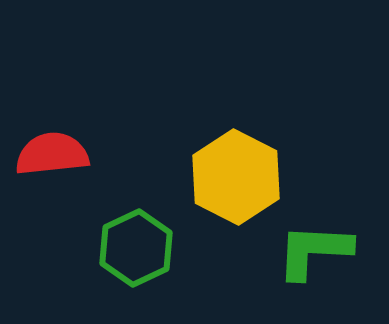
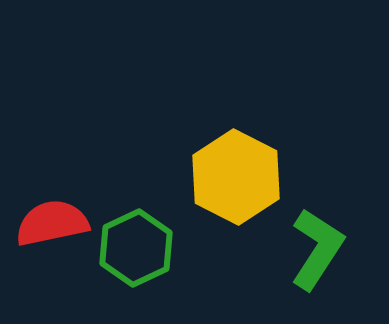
red semicircle: moved 69 px down; rotated 6 degrees counterclockwise
green L-shape: moved 3 px right, 2 px up; rotated 120 degrees clockwise
